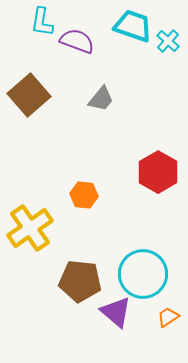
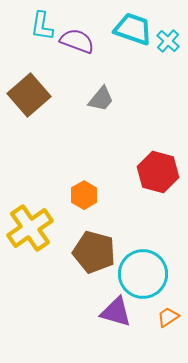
cyan L-shape: moved 4 px down
cyan trapezoid: moved 3 px down
red hexagon: rotated 15 degrees counterclockwise
orange hexagon: rotated 24 degrees clockwise
brown pentagon: moved 14 px right, 29 px up; rotated 9 degrees clockwise
purple triangle: rotated 24 degrees counterclockwise
